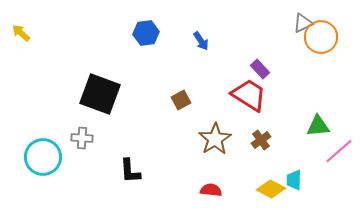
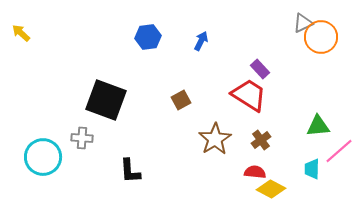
blue hexagon: moved 2 px right, 4 px down
blue arrow: rotated 120 degrees counterclockwise
black square: moved 6 px right, 6 px down
cyan trapezoid: moved 18 px right, 11 px up
red semicircle: moved 44 px right, 18 px up
